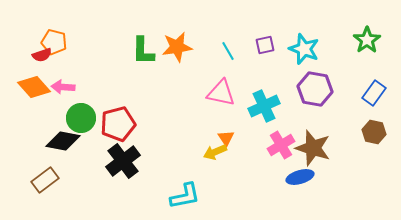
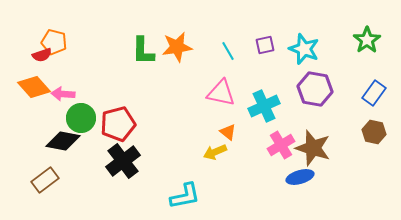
pink arrow: moved 7 px down
orange triangle: moved 2 px right, 6 px up; rotated 18 degrees counterclockwise
